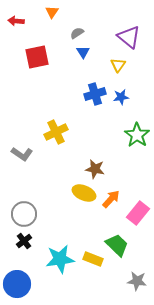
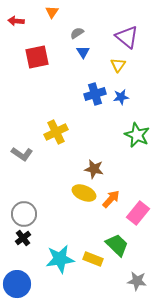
purple triangle: moved 2 px left
green star: rotated 10 degrees counterclockwise
brown star: moved 1 px left
black cross: moved 1 px left, 3 px up
